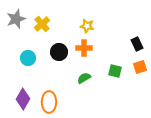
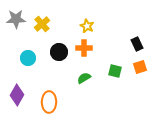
gray star: rotated 18 degrees clockwise
yellow star: rotated 16 degrees clockwise
purple diamond: moved 6 px left, 4 px up
